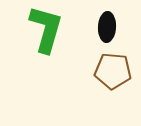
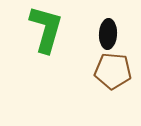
black ellipse: moved 1 px right, 7 px down
